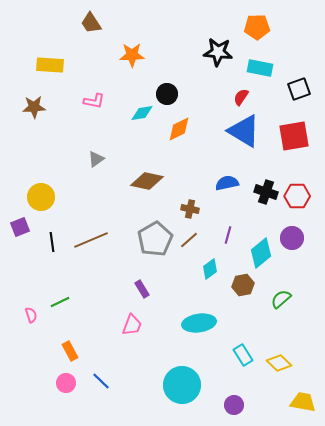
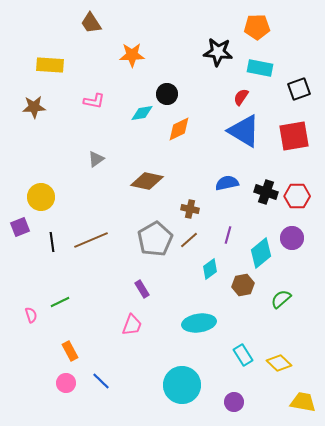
purple circle at (234, 405): moved 3 px up
